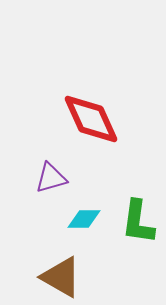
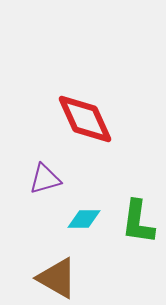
red diamond: moved 6 px left
purple triangle: moved 6 px left, 1 px down
brown triangle: moved 4 px left, 1 px down
